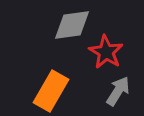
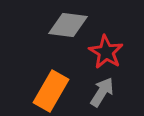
gray diamond: moved 4 px left; rotated 15 degrees clockwise
gray arrow: moved 16 px left, 1 px down
